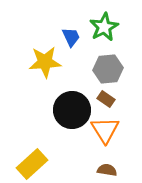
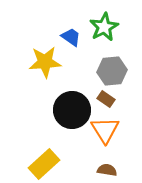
blue trapezoid: rotated 30 degrees counterclockwise
gray hexagon: moved 4 px right, 2 px down
yellow rectangle: moved 12 px right
